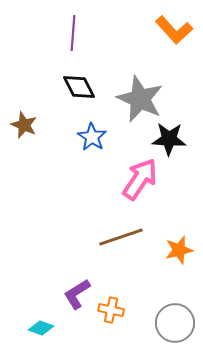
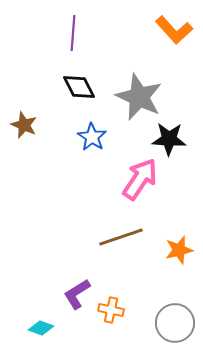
gray star: moved 1 px left, 2 px up
